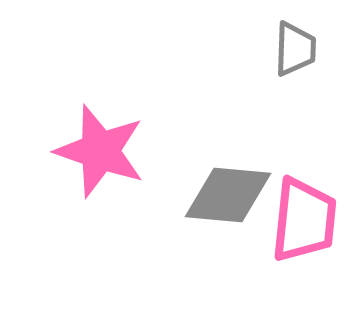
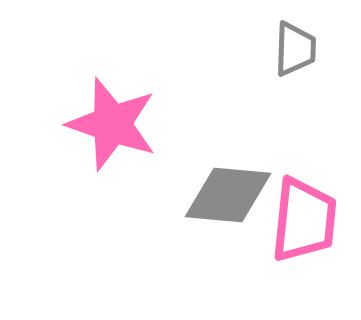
pink star: moved 12 px right, 27 px up
